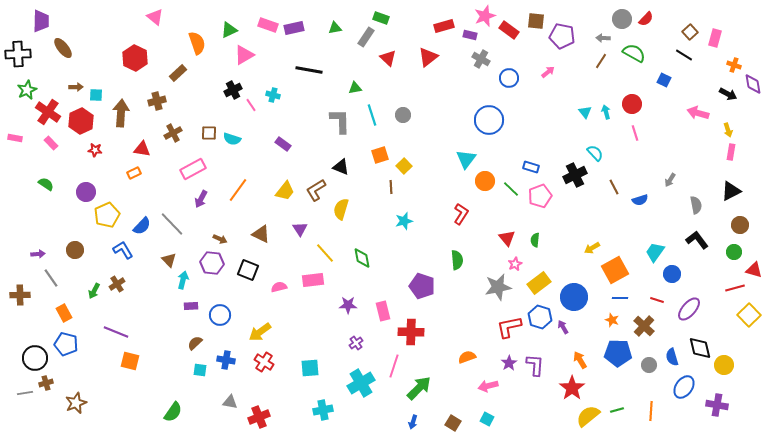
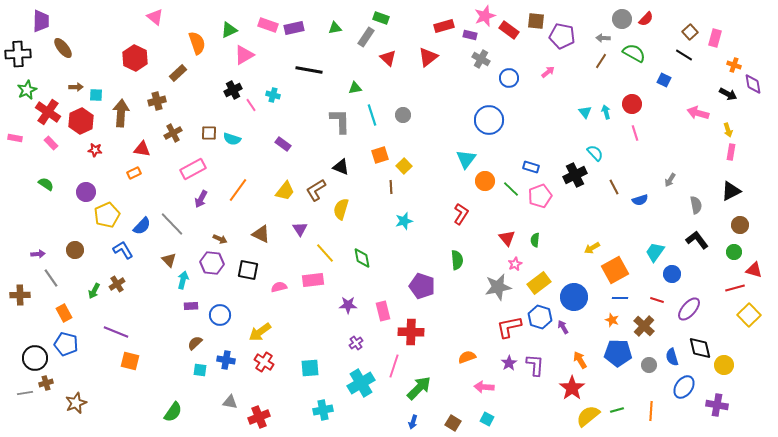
black square at (248, 270): rotated 10 degrees counterclockwise
pink arrow at (488, 386): moved 4 px left, 1 px down; rotated 18 degrees clockwise
